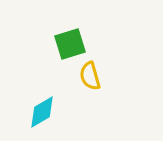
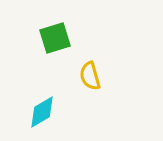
green square: moved 15 px left, 6 px up
